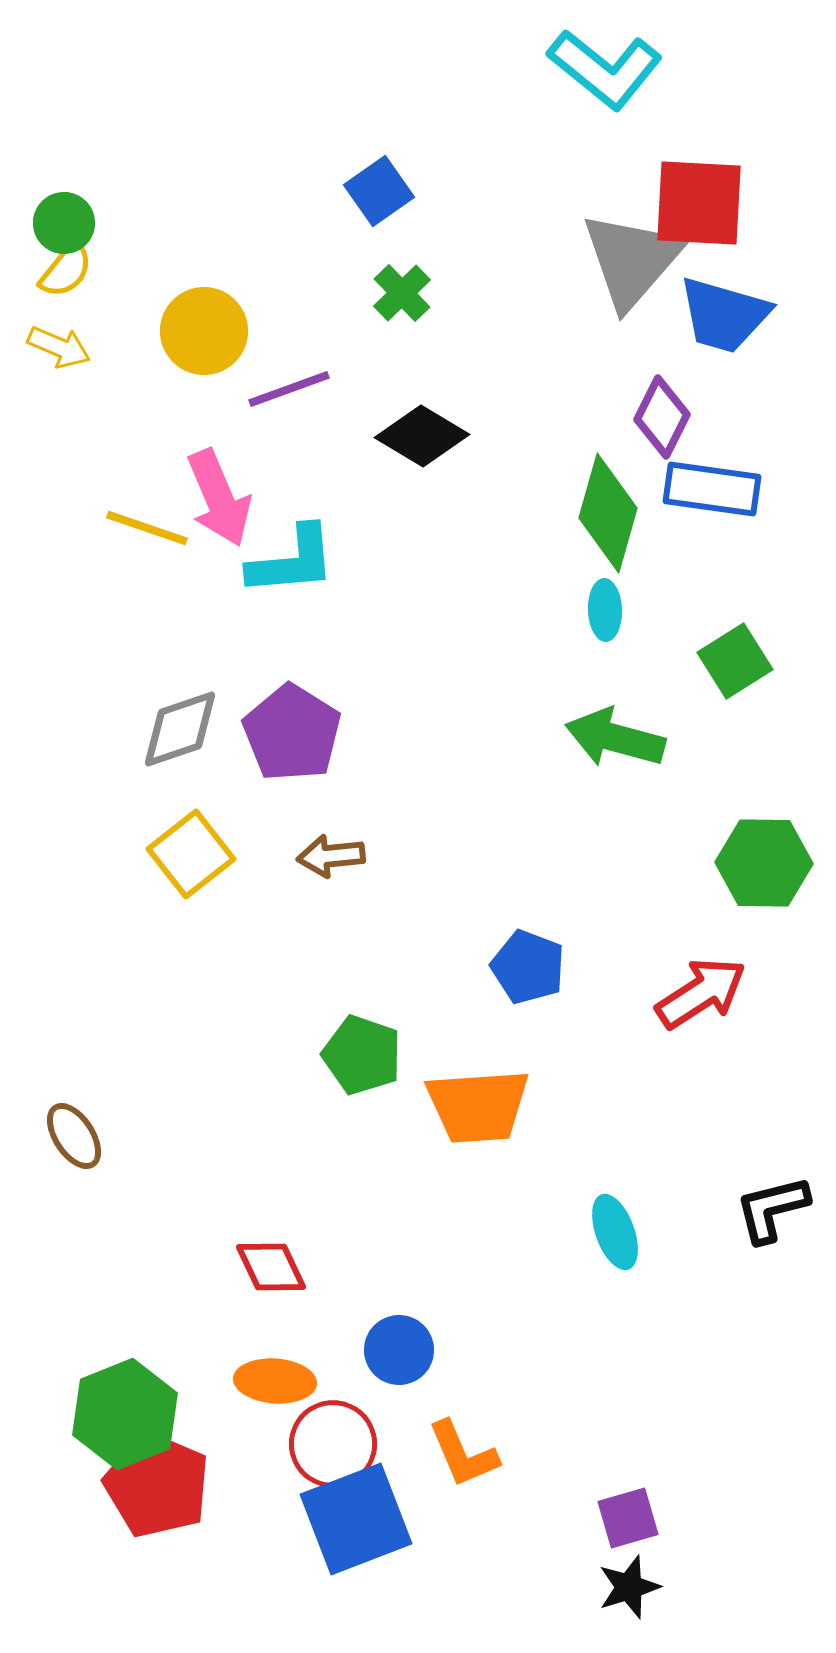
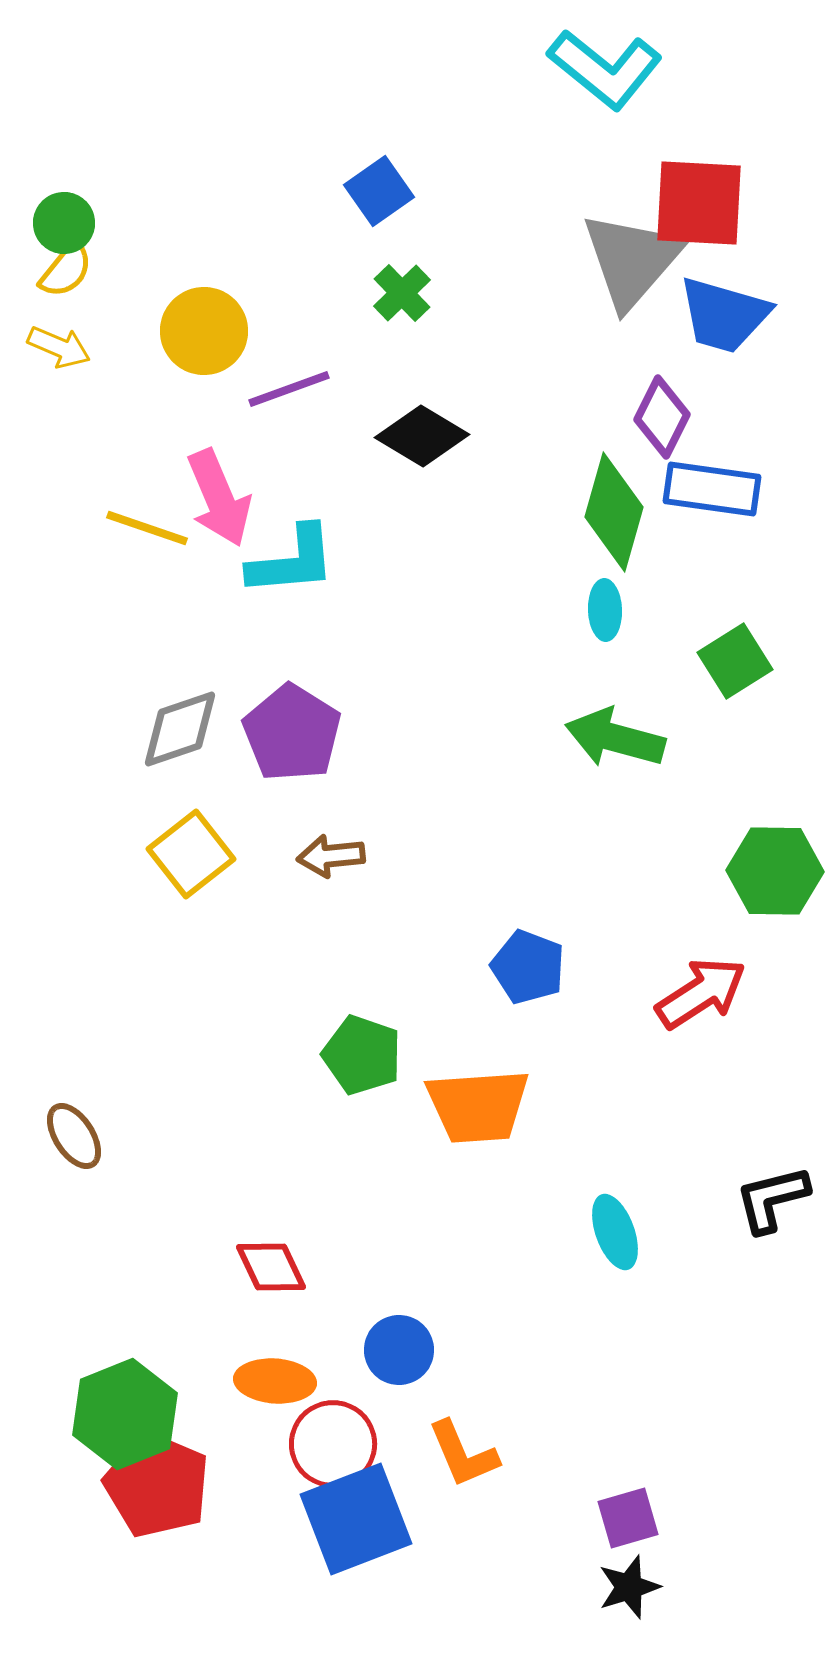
green diamond at (608, 513): moved 6 px right, 1 px up
green hexagon at (764, 863): moved 11 px right, 8 px down
black L-shape at (772, 1209): moved 10 px up
